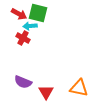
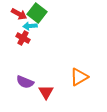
green square: moved 1 px left; rotated 24 degrees clockwise
purple semicircle: moved 2 px right
orange triangle: moved 11 px up; rotated 42 degrees counterclockwise
